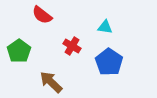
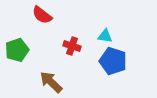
cyan triangle: moved 9 px down
red cross: rotated 12 degrees counterclockwise
green pentagon: moved 2 px left, 1 px up; rotated 15 degrees clockwise
blue pentagon: moved 4 px right, 1 px up; rotated 16 degrees counterclockwise
